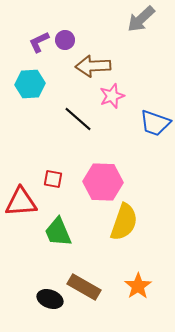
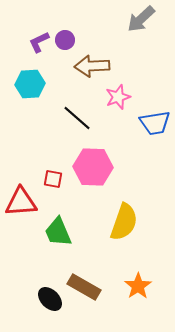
brown arrow: moved 1 px left
pink star: moved 6 px right, 1 px down
black line: moved 1 px left, 1 px up
blue trapezoid: rotated 28 degrees counterclockwise
pink hexagon: moved 10 px left, 15 px up
black ellipse: rotated 25 degrees clockwise
